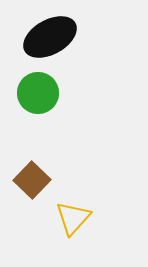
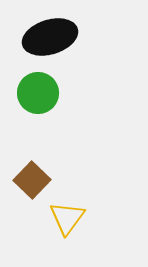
black ellipse: rotated 12 degrees clockwise
yellow triangle: moved 6 px left; rotated 6 degrees counterclockwise
